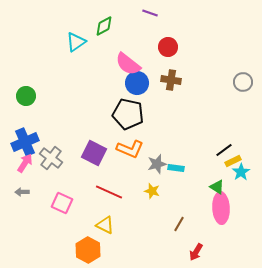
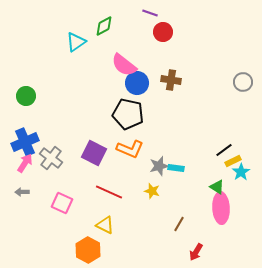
red circle: moved 5 px left, 15 px up
pink semicircle: moved 4 px left, 1 px down
gray star: moved 2 px right, 2 px down
